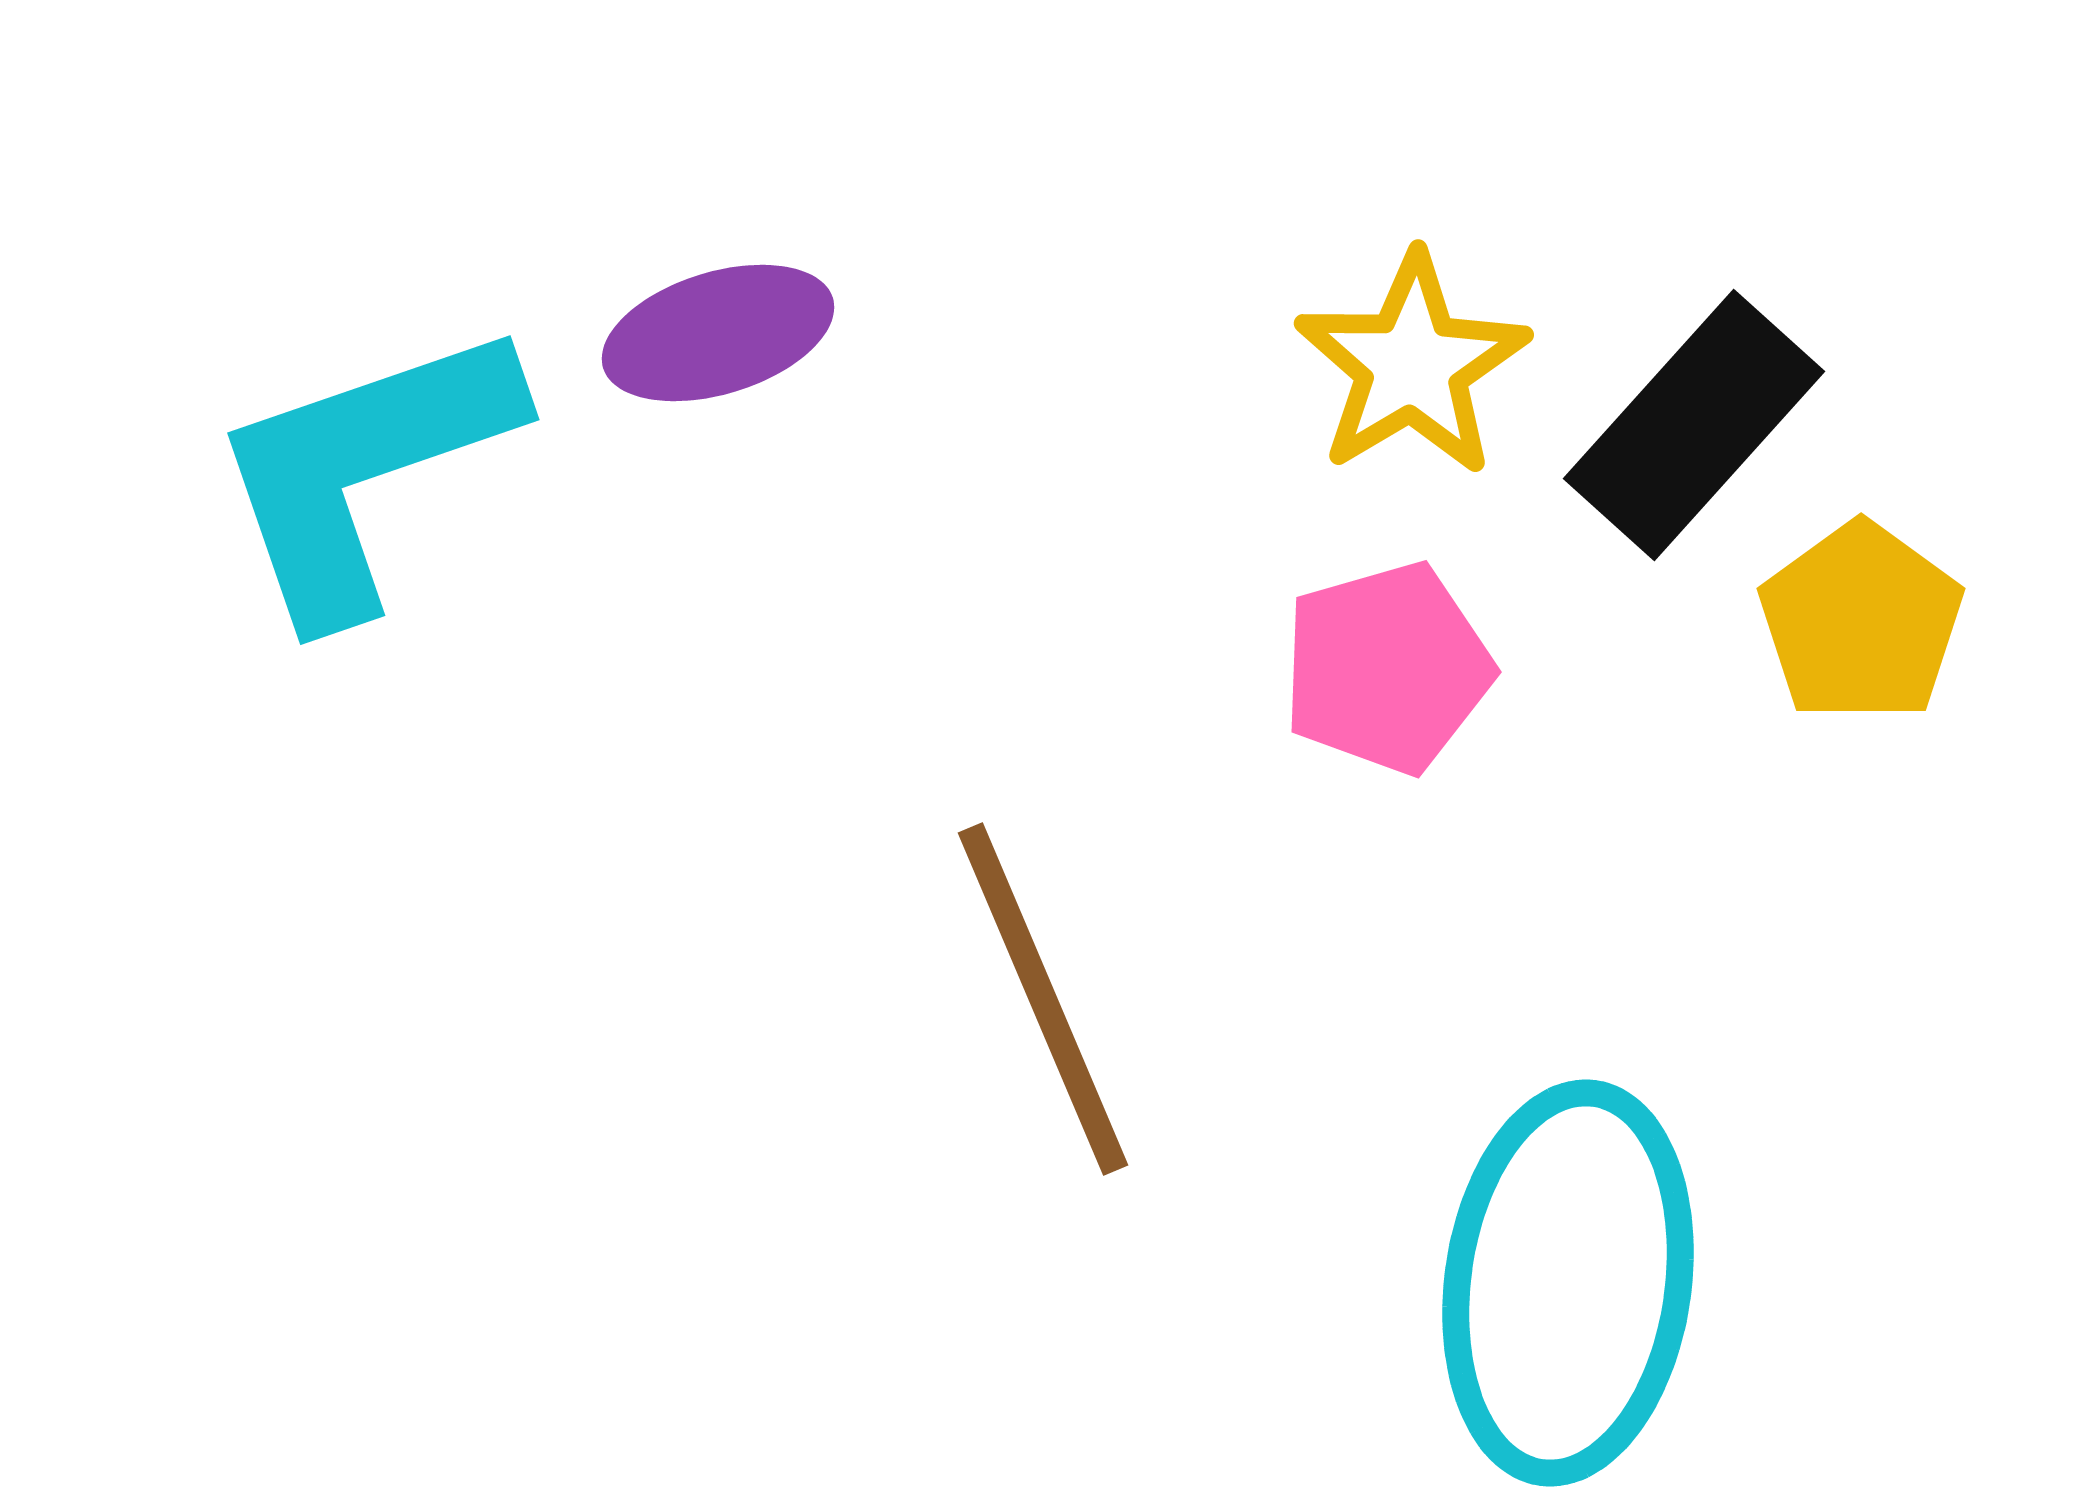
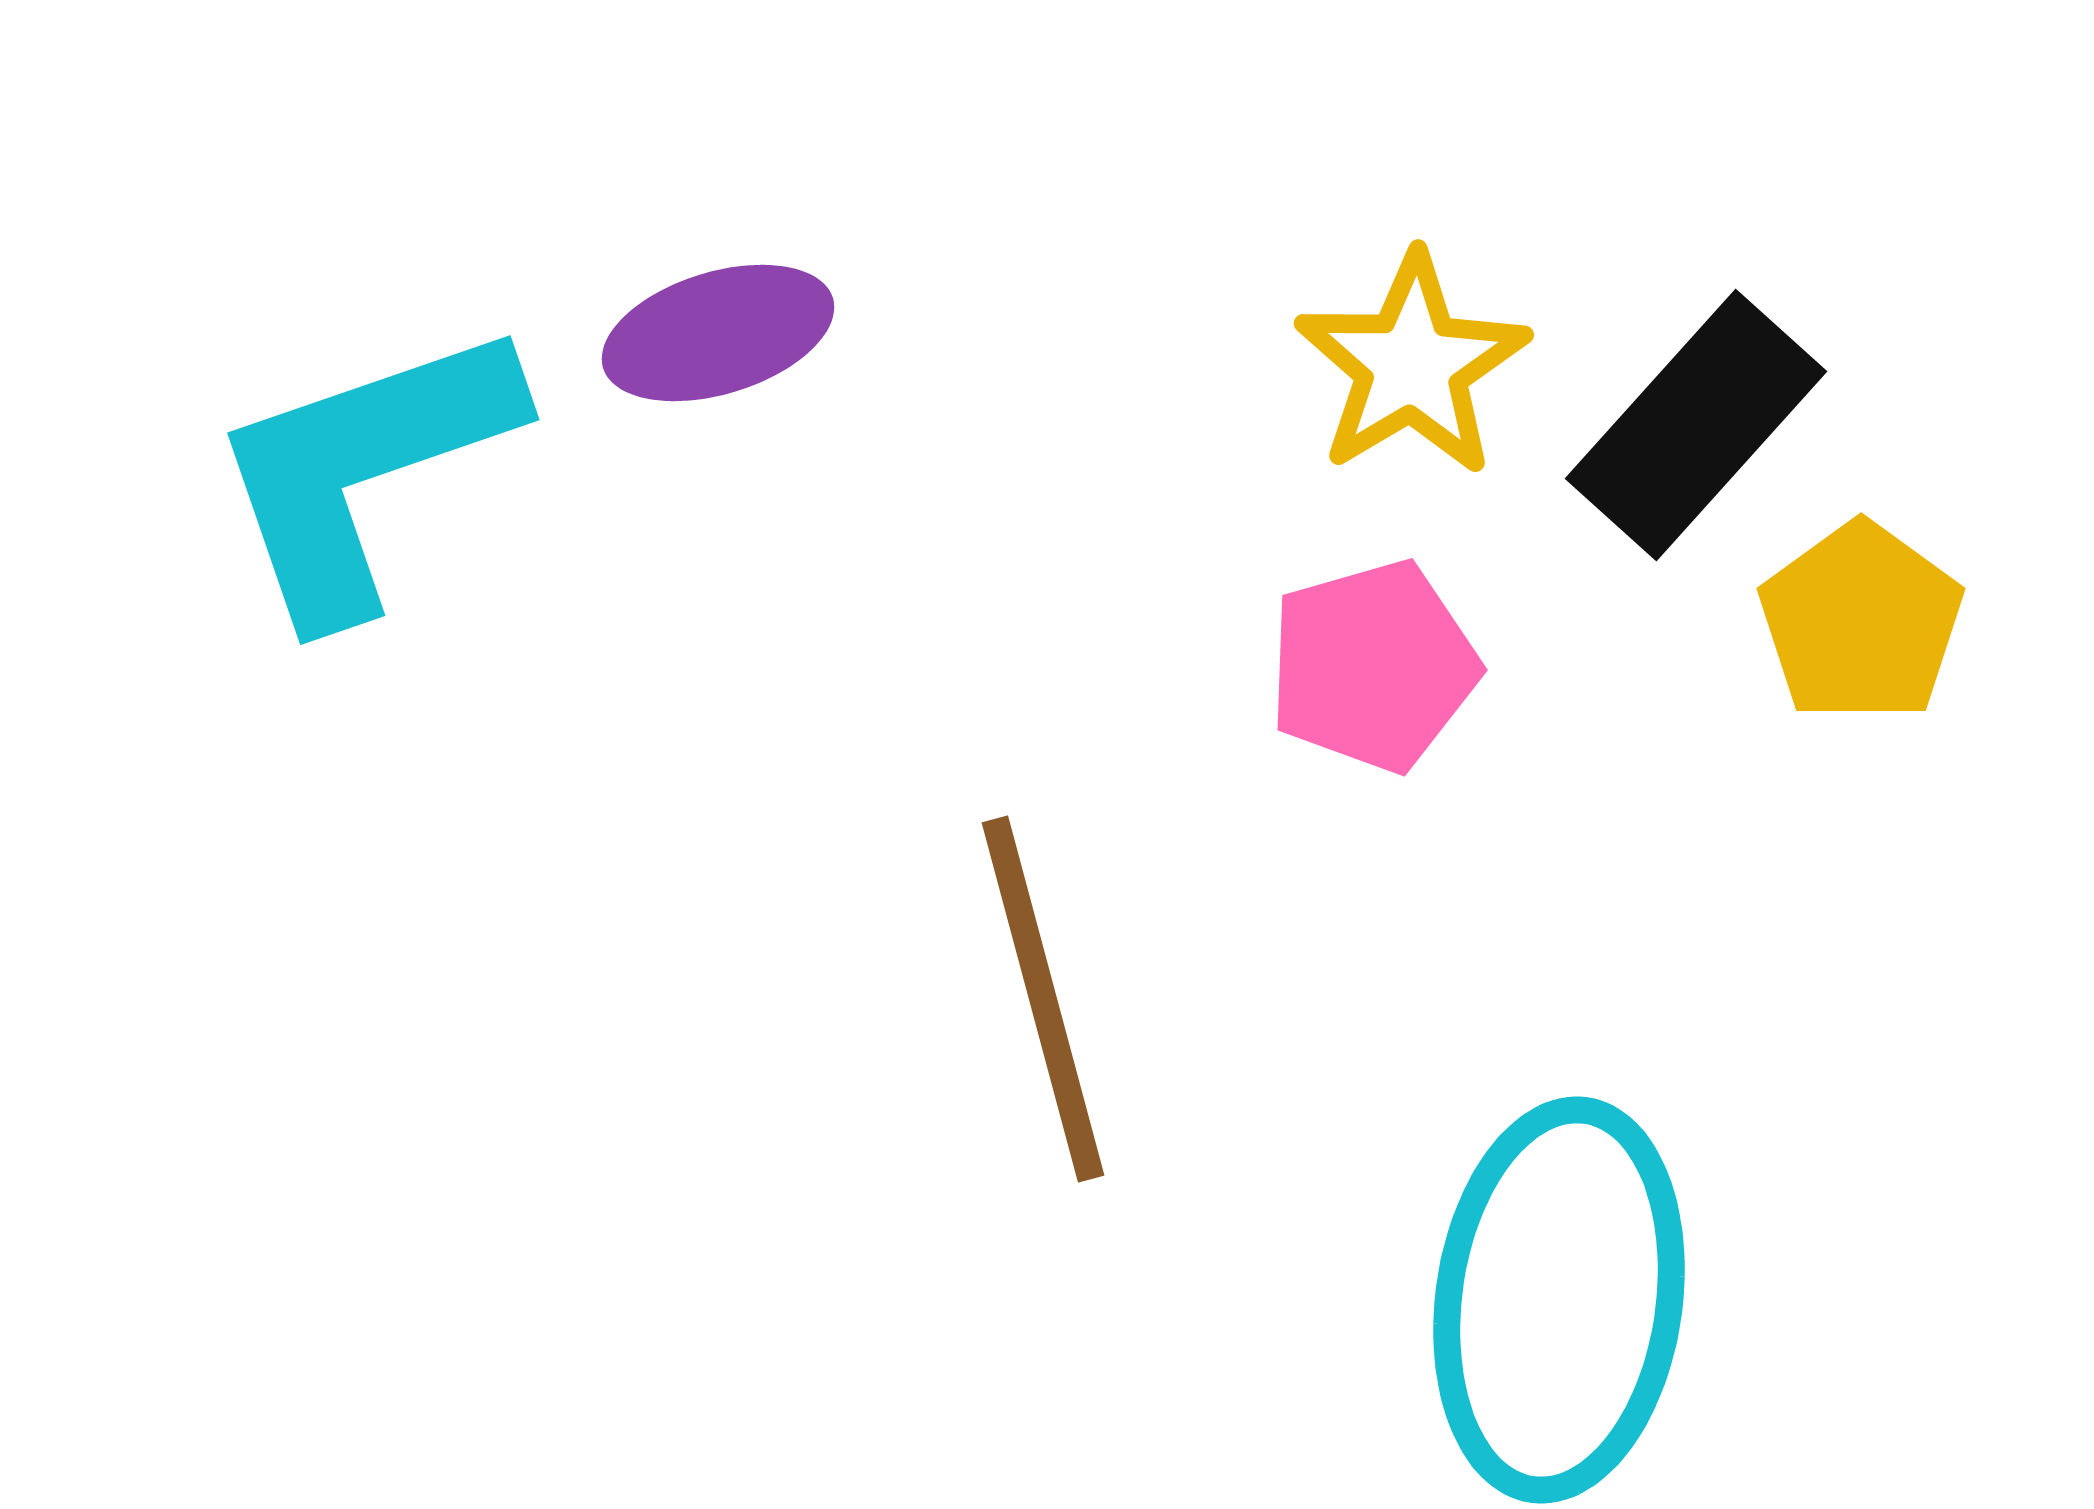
black rectangle: moved 2 px right
pink pentagon: moved 14 px left, 2 px up
brown line: rotated 8 degrees clockwise
cyan ellipse: moved 9 px left, 17 px down
